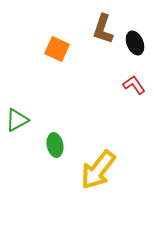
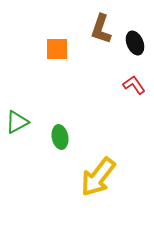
brown L-shape: moved 2 px left
orange square: rotated 25 degrees counterclockwise
green triangle: moved 2 px down
green ellipse: moved 5 px right, 8 px up
yellow arrow: moved 7 px down
